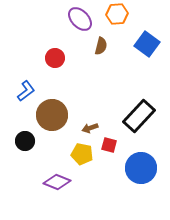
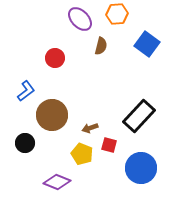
black circle: moved 2 px down
yellow pentagon: rotated 10 degrees clockwise
